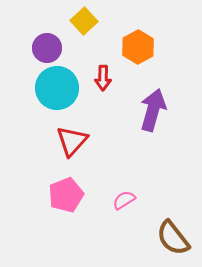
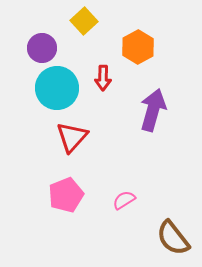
purple circle: moved 5 px left
red triangle: moved 4 px up
